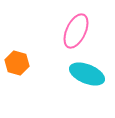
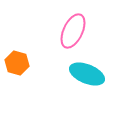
pink ellipse: moved 3 px left
